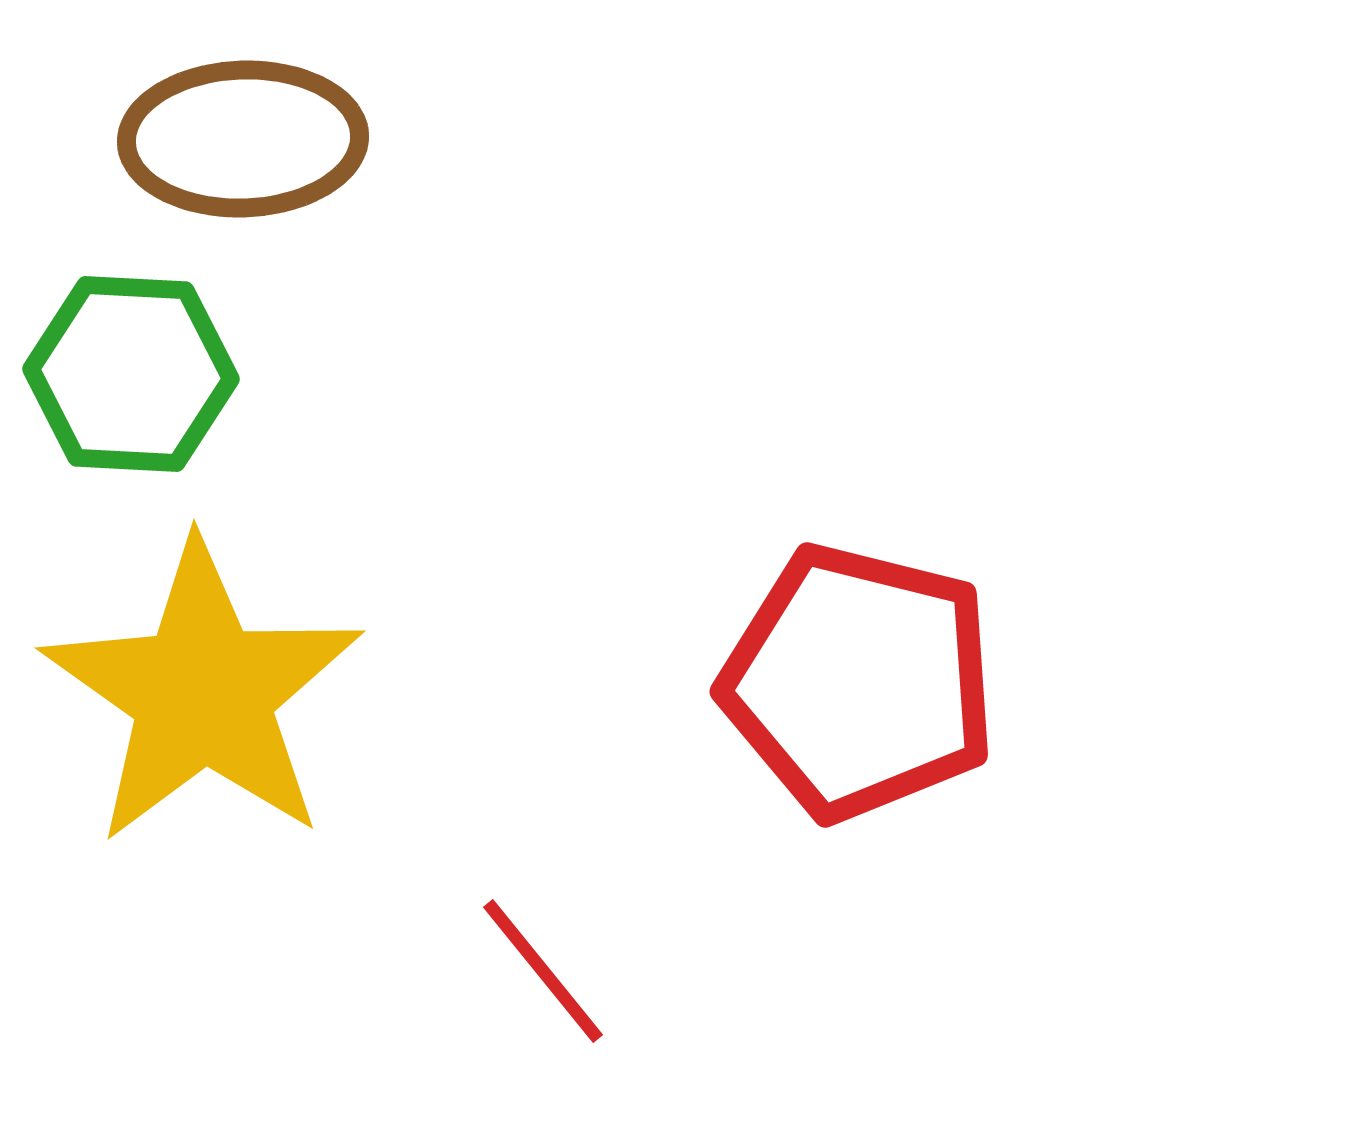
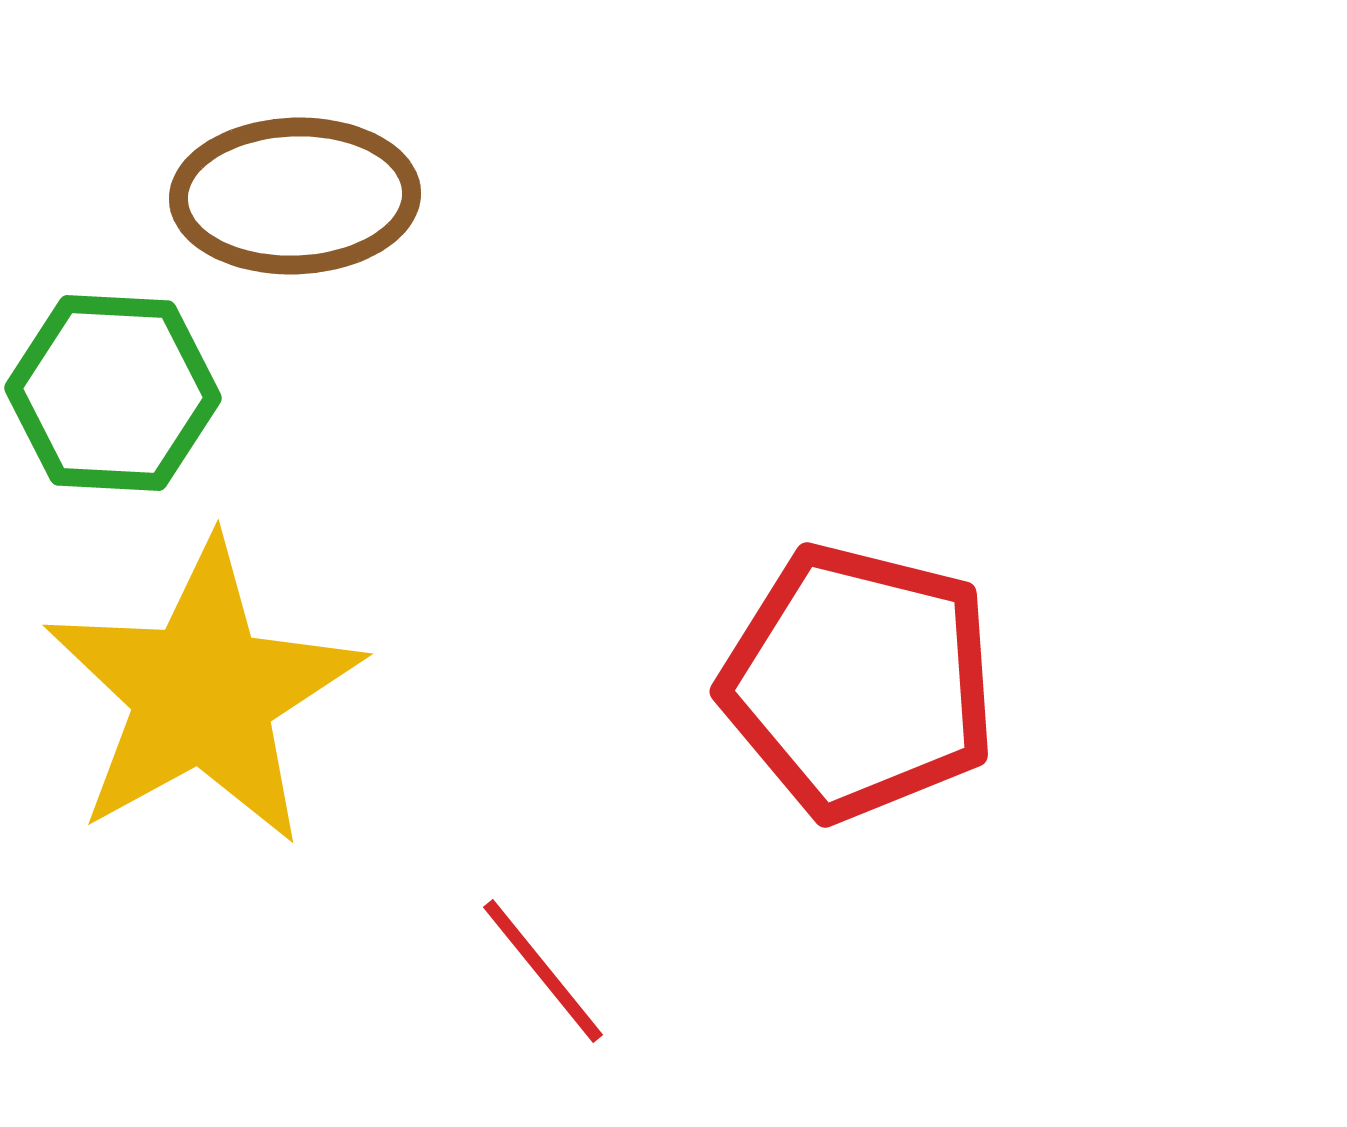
brown ellipse: moved 52 px right, 57 px down
green hexagon: moved 18 px left, 19 px down
yellow star: rotated 8 degrees clockwise
